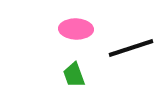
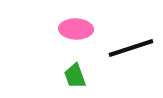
green trapezoid: moved 1 px right, 1 px down
